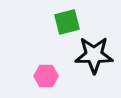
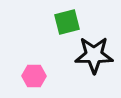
pink hexagon: moved 12 px left
